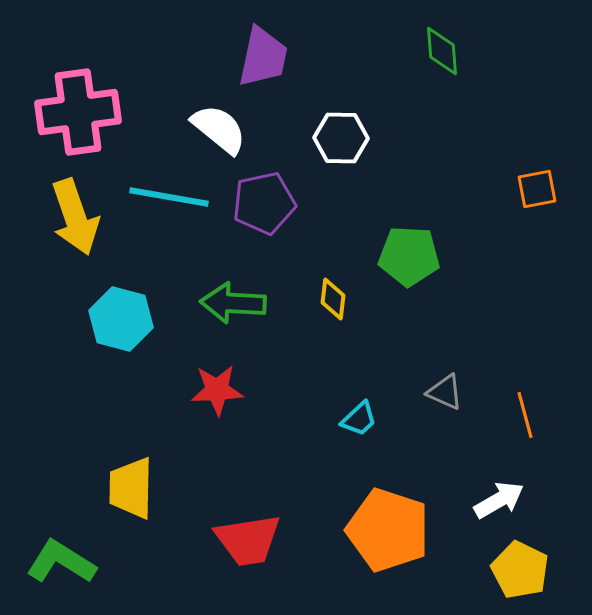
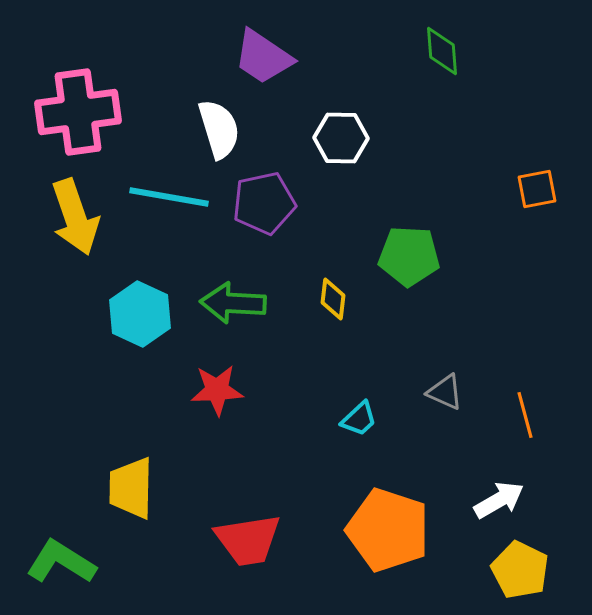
purple trapezoid: rotated 112 degrees clockwise
white semicircle: rotated 34 degrees clockwise
cyan hexagon: moved 19 px right, 5 px up; rotated 10 degrees clockwise
